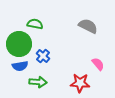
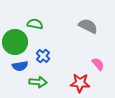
green circle: moved 4 px left, 2 px up
